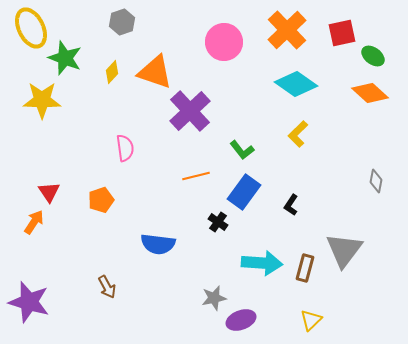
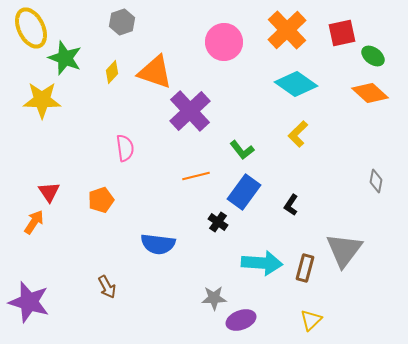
gray star: rotated 10 degrees clockwise
